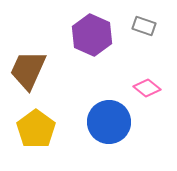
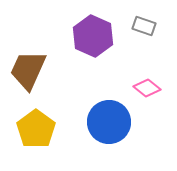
purple hexagon: moved 1 px right, 1 px down
